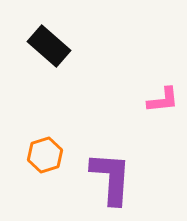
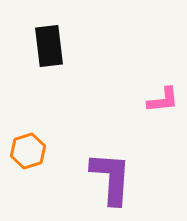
black rectangle: rotated 42 degrees clockwise
orange hexagon: moved 17 px left, 4 px up
